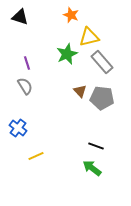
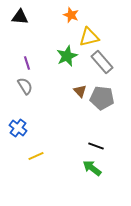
black triangle: rotated 12 degrees counterclockwise
green star: moved 2 px down
